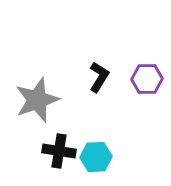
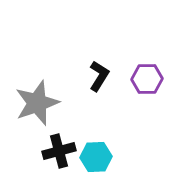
black L-shape: moved 1 px up
gray star: moved 3 px down
black cross: rotated 24 degrees counterclockwise
